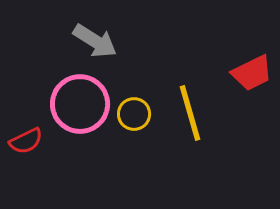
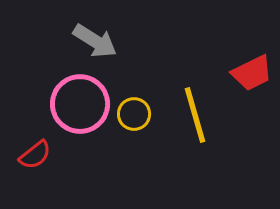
yellow line: moved 5 px right, 2 px down
red semicircle: moved 9 px right, 14 px down; rotated 12 degrees counterclockwise
